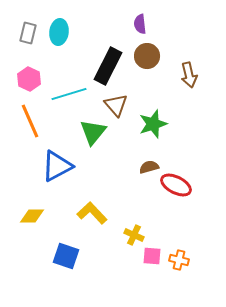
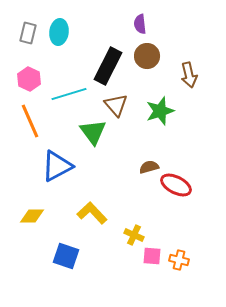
green star: moved 7 px right, 13 px up
green triangle: rotated 16 degrees counterclockwise
